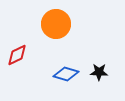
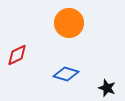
orange circle: moved 13 px right, 1 px up
black star: moved 8 px right, 16 px down; rotated 18 degrees clockwise
